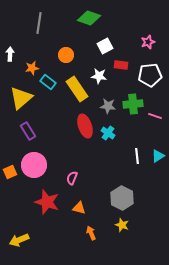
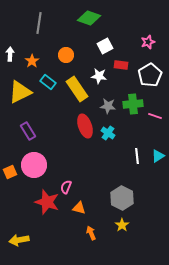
orange star: moved 7 px up; rotated 24 degrees counterclockwise
white pentagon: rotated 25 degrees counterclockwise
yellow triangle: moved 1 px left, 6 px up; rotated 15 degrees clockwise
pink semicircle: moved 6 px left, 9 px down
yellow star: rotated 16 degrees clockwise
yellow arrow: rotated 12 degrees clockwise
